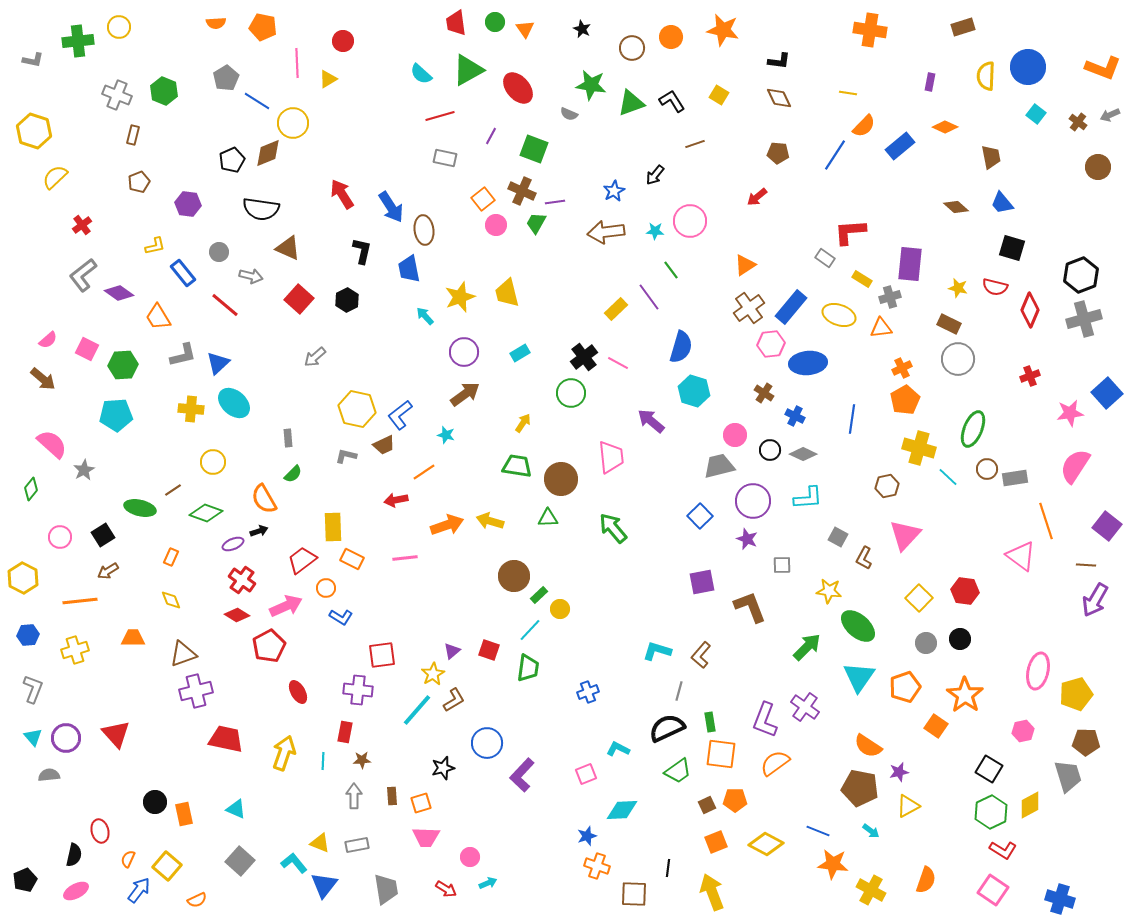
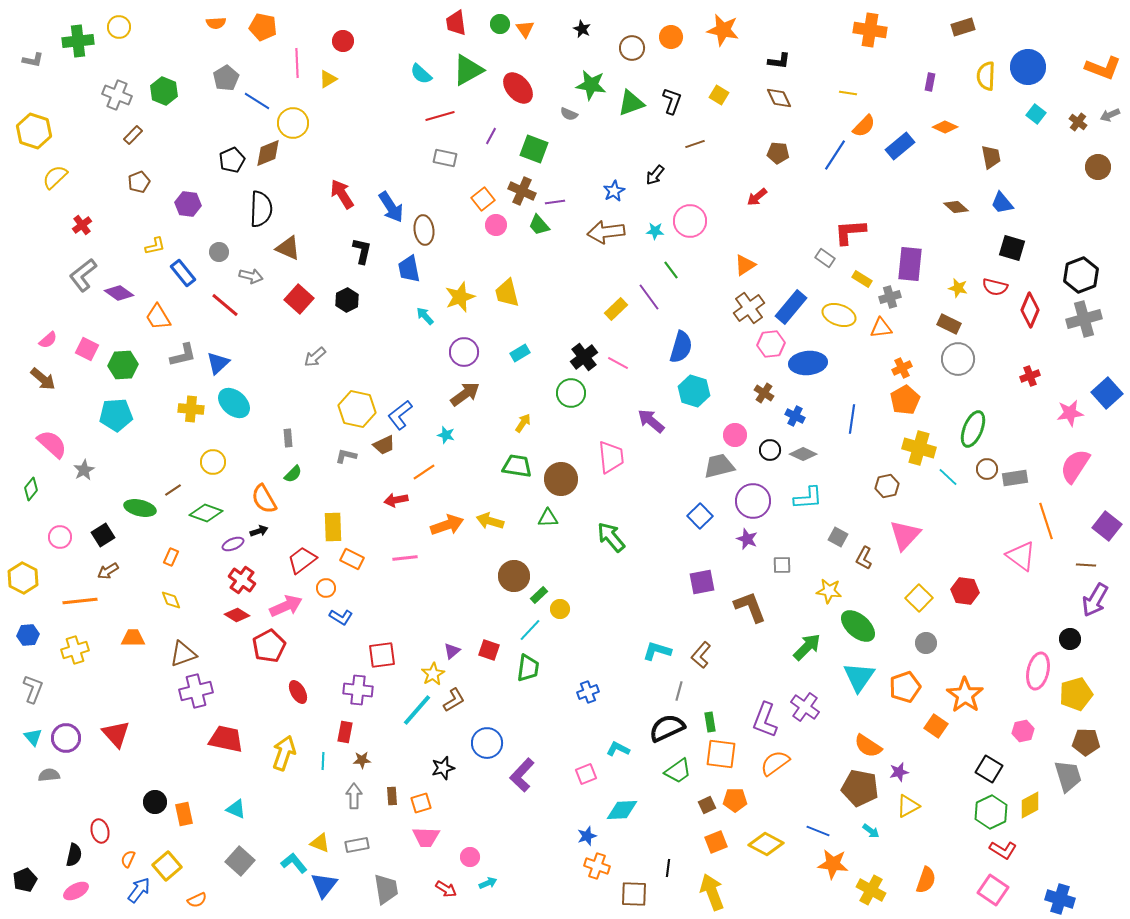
green circle at (495, 22): moved 5 px right, 2 px down
black L-shape at (672, 101): rotated 52 degrees clockwise
brown rectangle at (133, 135): rotated 30 degrees clockwise
black semicircle at (261, 209): rotated 96 degrees counterclockwise
green trapezoid at (536, 223): moved 3 px right, 2 px down; rotated 70 degrees counterclockwise
green arrow at (613, 528): moved 2 px left, 9 px down
black circle at (960, 639): moved 110 px right
yellow square at (167, 866): rotated 8 degrees clockwise
